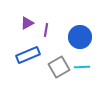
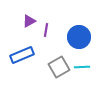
purple triangle: moved 2 px right, 2 px up
blue circle: moved 1 px left
blue rectangle: moved 6 px left
